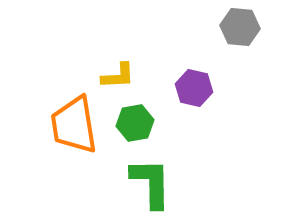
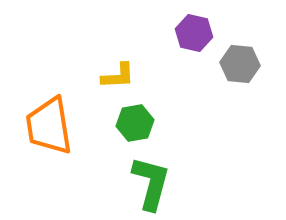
gray hexagon: moved 37 px down
purple hexagon: moved 55 px up
orange trapezoid: moved 25 px left, 1 px down
green L-shape: rotated 16 degrees clockwise
